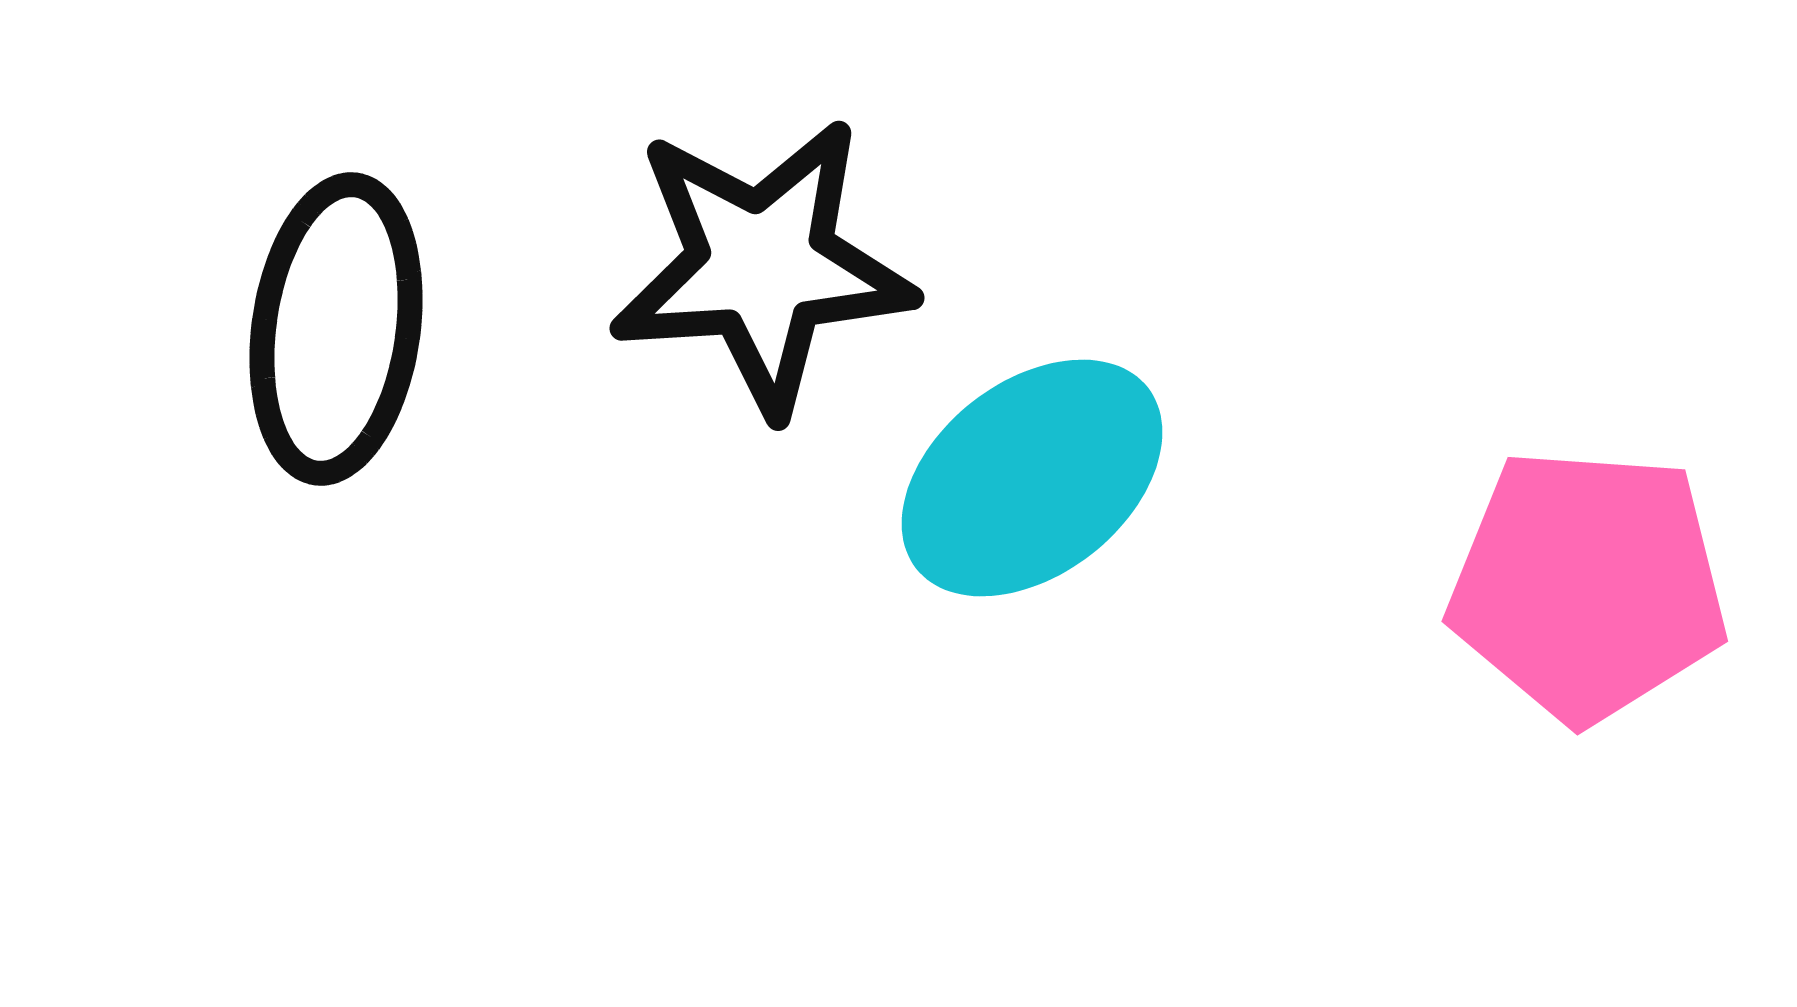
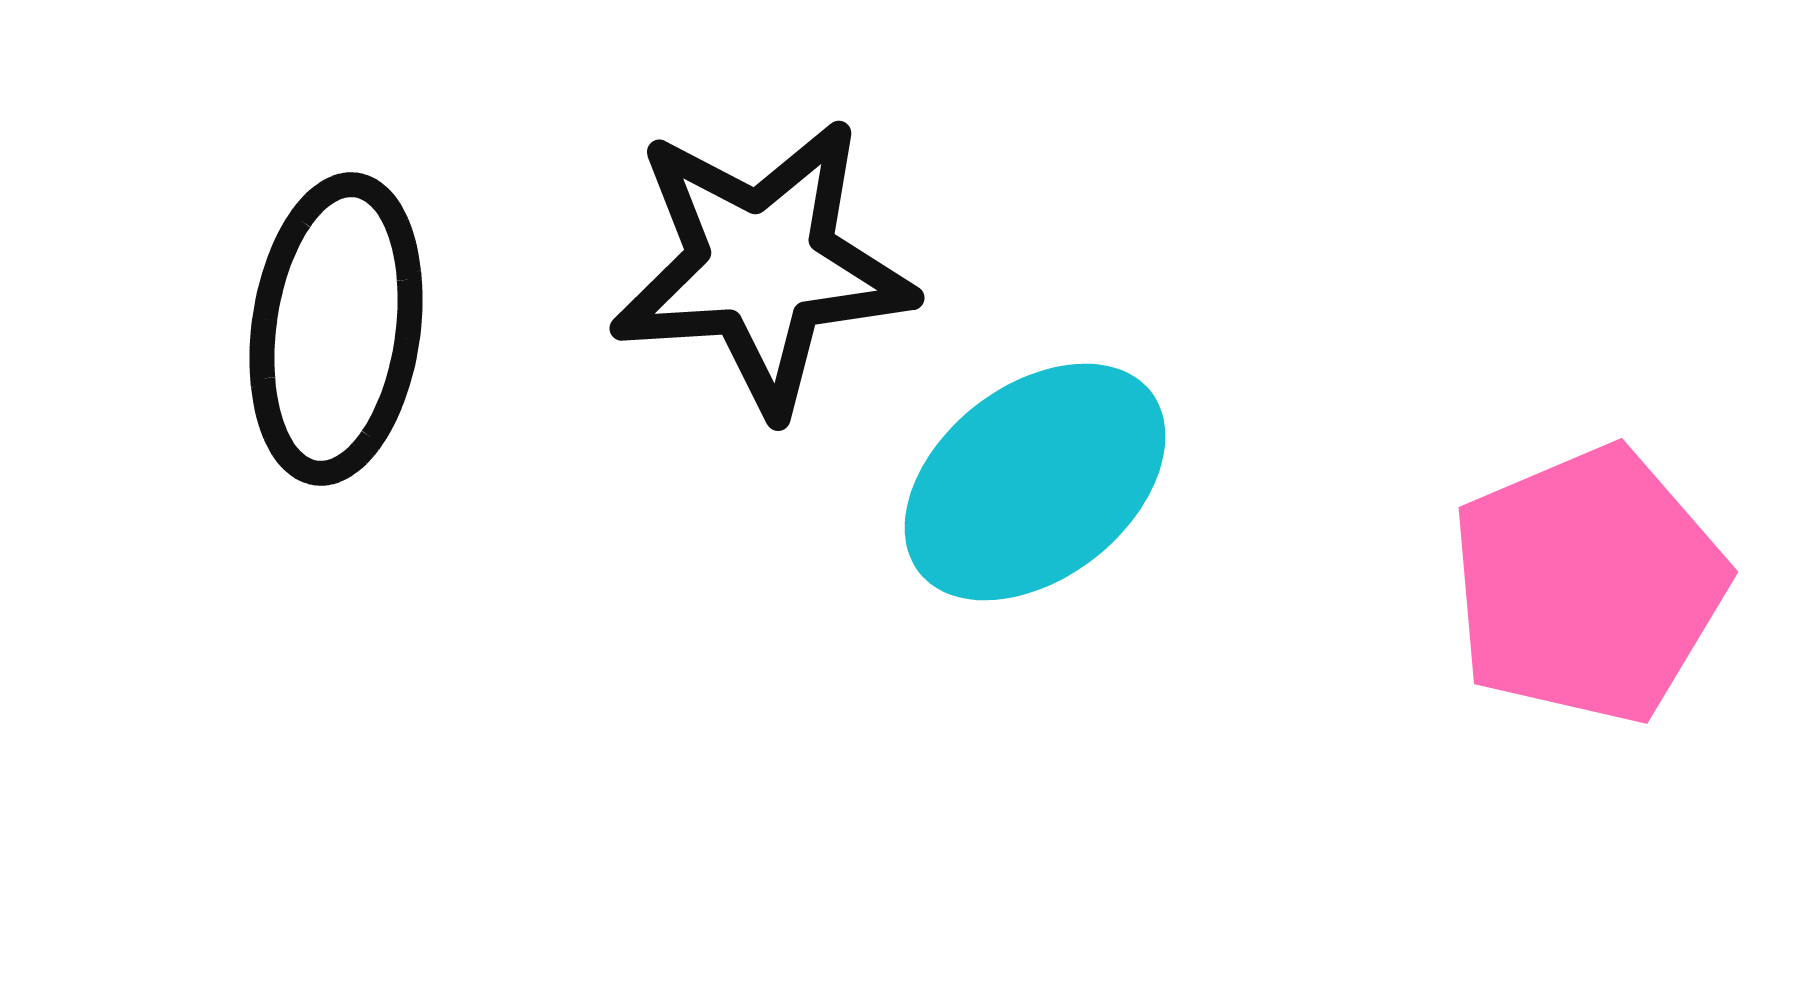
cyan ellipse: moved 3 px right, 4 px down
pink pentagon: rotated 27 degrees counterclockwise
